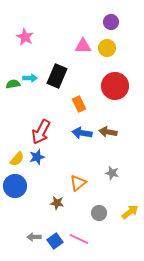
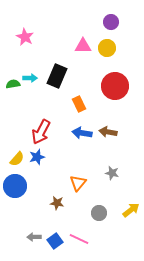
orange triangle: rotated 12 degrees counterclockwise
yellow arrow: moved 1 px right, 2 px up
